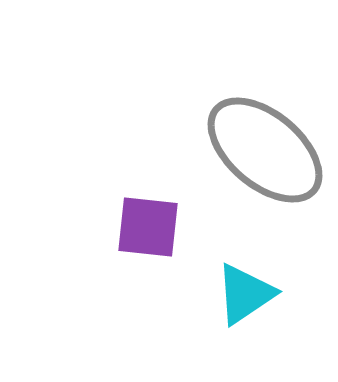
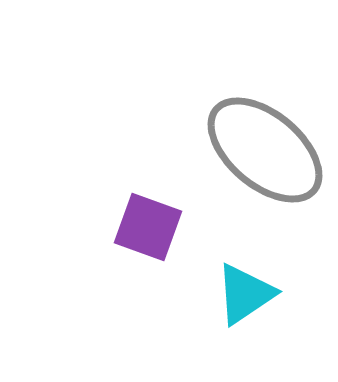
purple square: rotated 14 degrees clockwise
